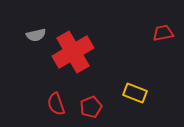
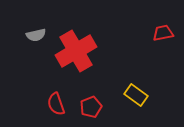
red cross: moved 3 px right, 1 px up
yellow rectangle: moved 1 px right, 2 px down; rotated 15 degrees clockwise
